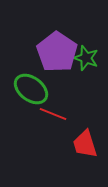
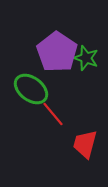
red line: rotated 28 degrees clockwise
red trapezoid: rotated 32 degrees clockwise
